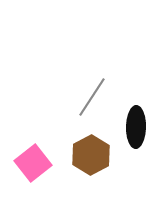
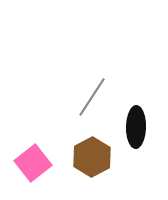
brown hexagon: moved 1 px right, 2 px down
